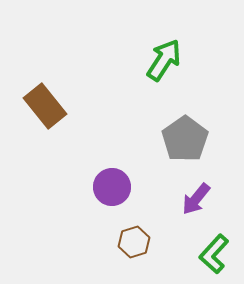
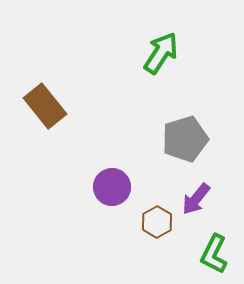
green arrow: moved 3 px left, 7 px up
gray pentagon: rotated 18 degrees clockwise
brown hexagon: moved 23 px right, 20 px up; rotated 12 degrees counterclockwise
green L-shape: rotated 15 degrees counterclockwise
